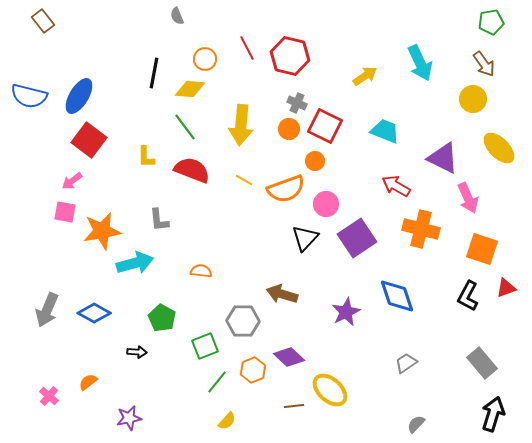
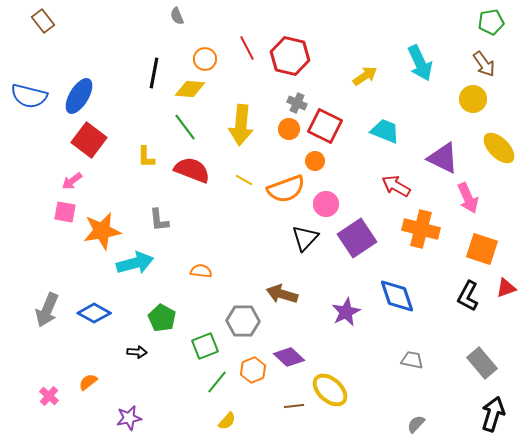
gray trapezoid at (406, 363): moved 6 px right, 3 px up; rotated 45 degrees clockwise
